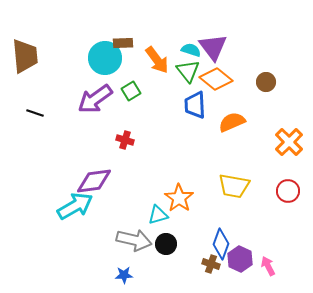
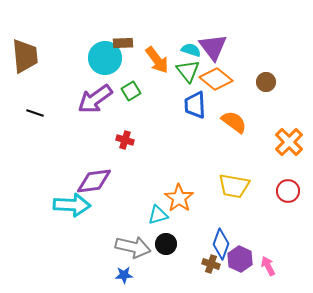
orange semicircle: moved 2 px right; rotated 60 degrees clockwise
cyan arrow: moved 3 px left, 1 px up; rotated 33 degrees clockwise
gray arrow: moved 1 px left, 7 px down
